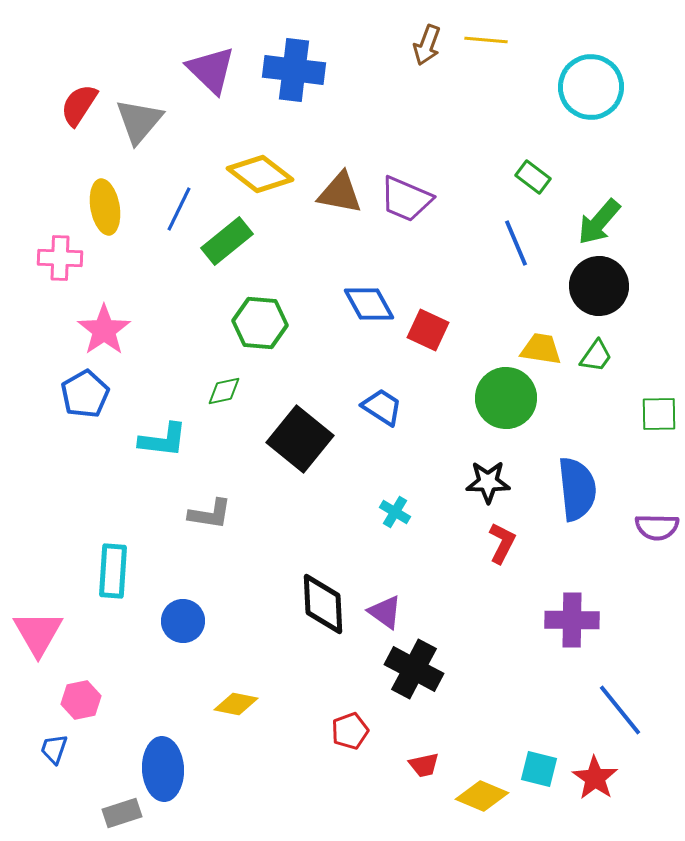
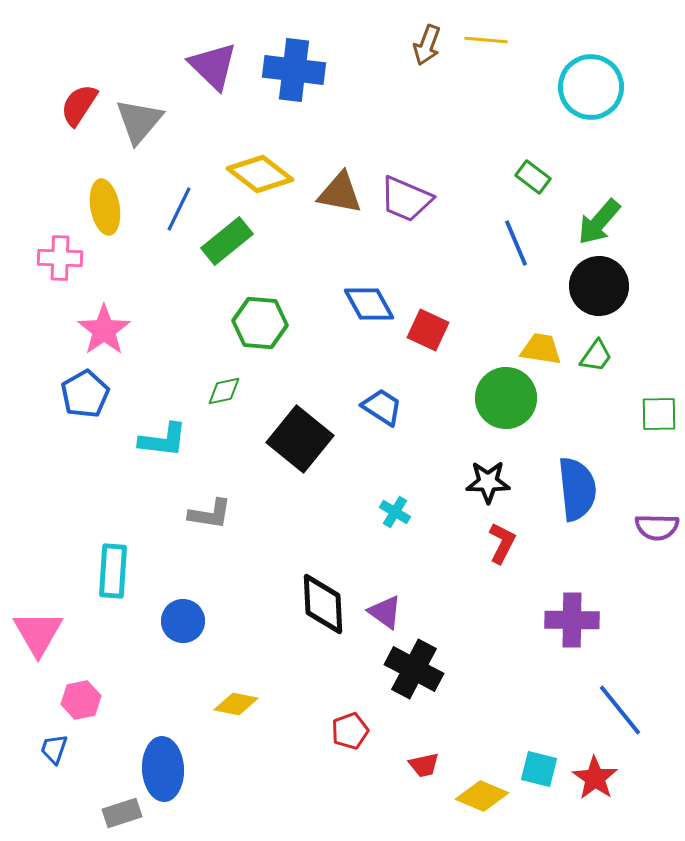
purple triangle at (211, 70): moved 2 px right, 4 px up
